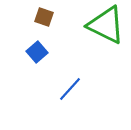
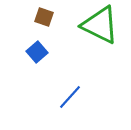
green triangle: moved 6 px left
blue line: moved 8 px down
